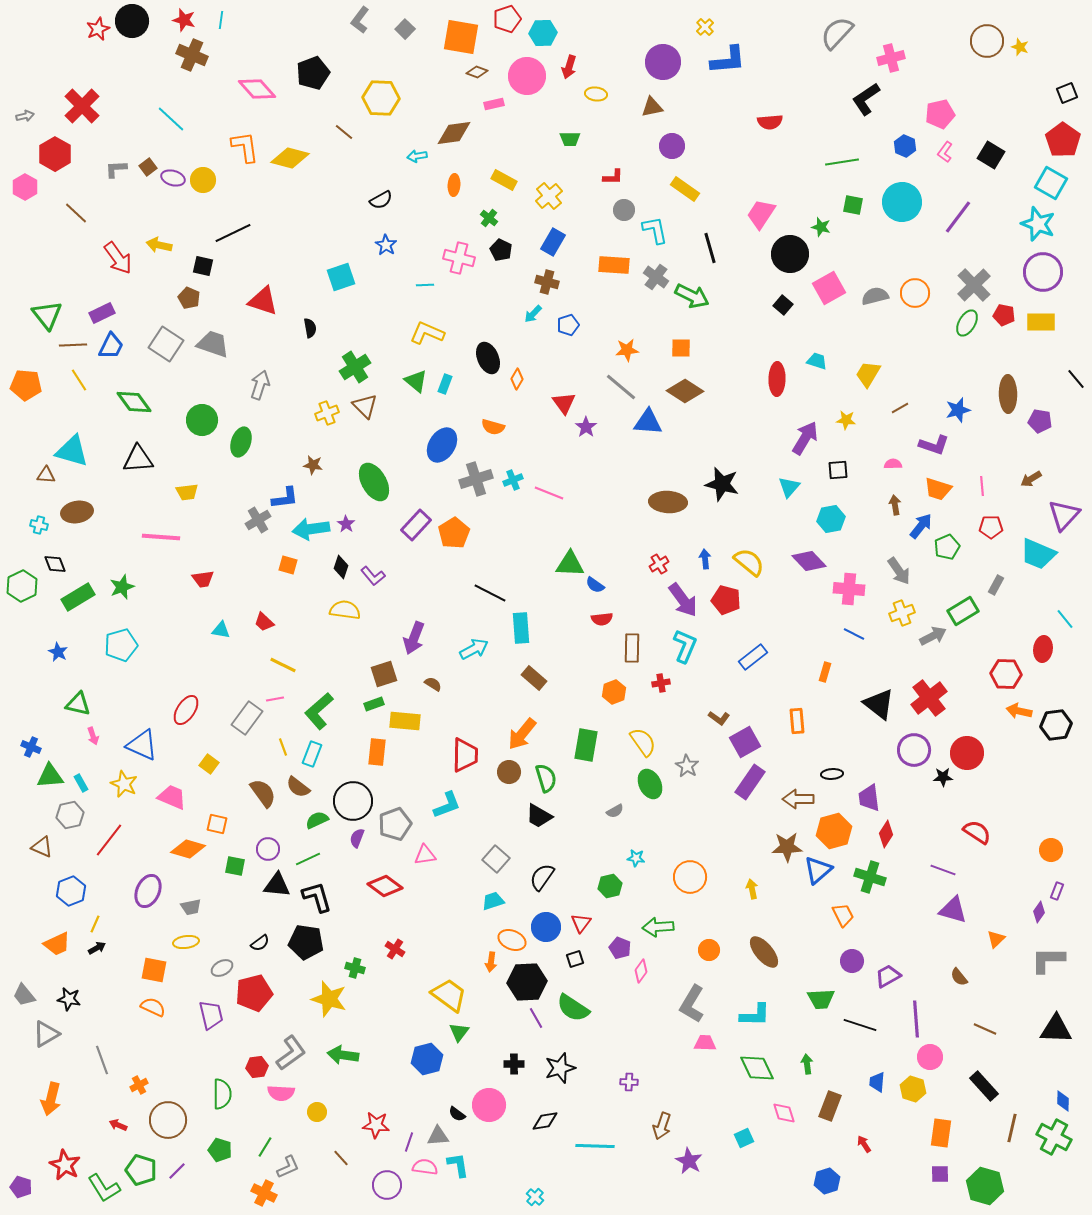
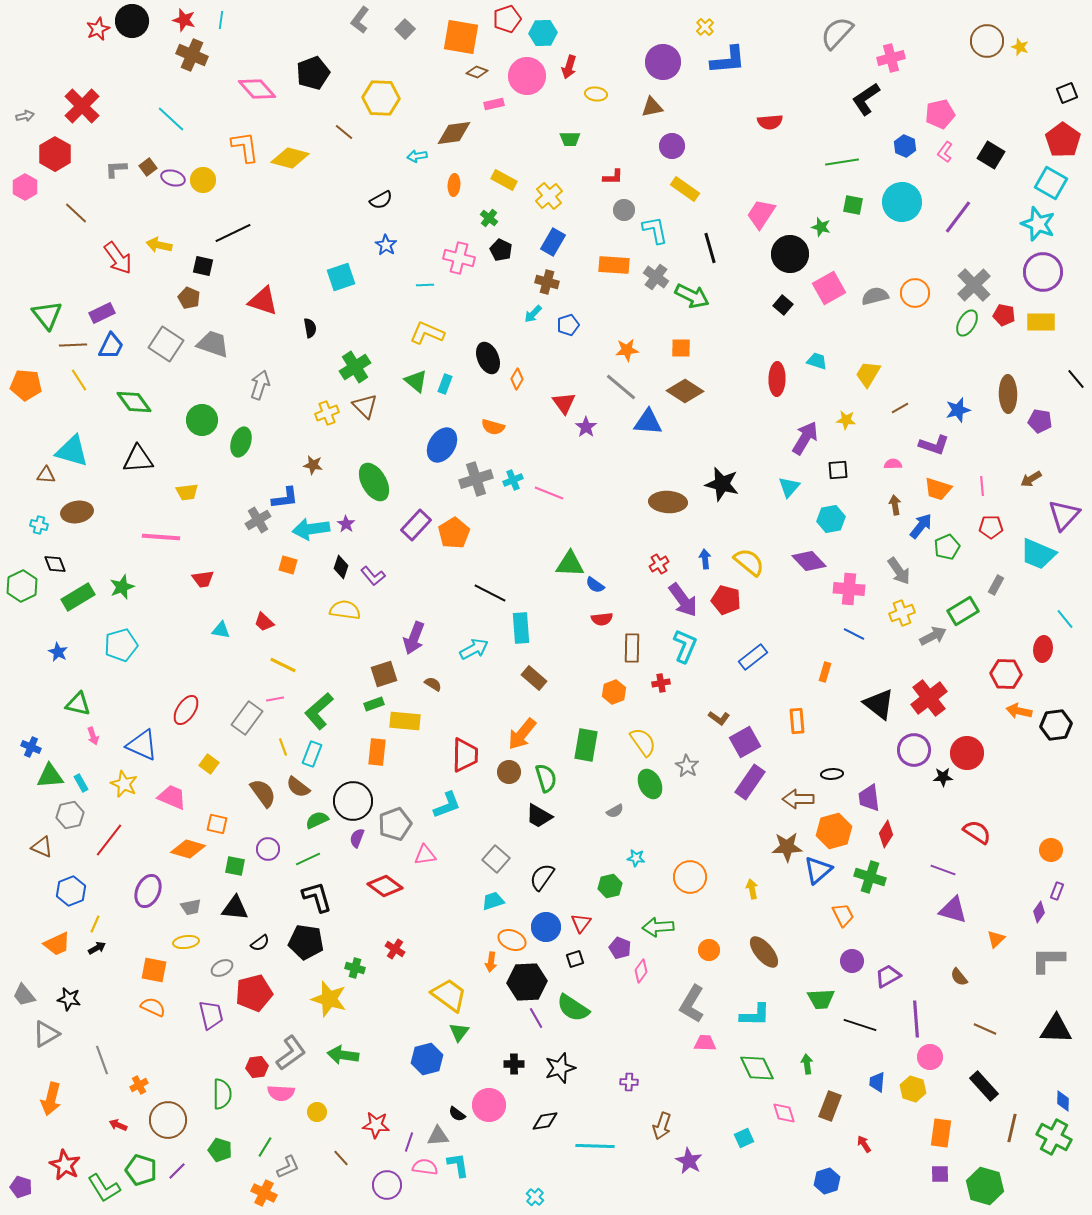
black triangle at (277, 885): moved 42 px left, 23 px down
